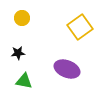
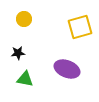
yellow circle: moved 2 px right, 1 px down
yellow square: rotated 20 degrees clockwise
green triangle: moved 1 px right, 2 px up
